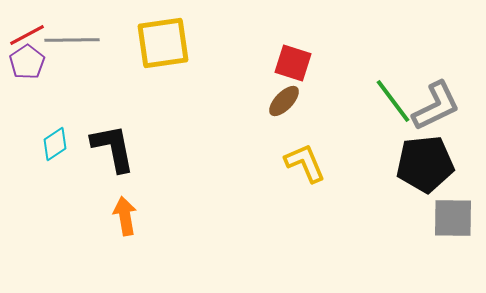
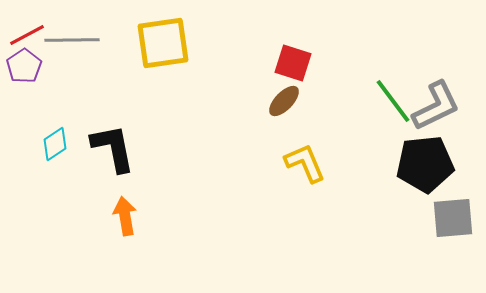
purple pentagon: moved 3 px left, 4 px down
gray square: rotated 6 degrees counterclockwise
